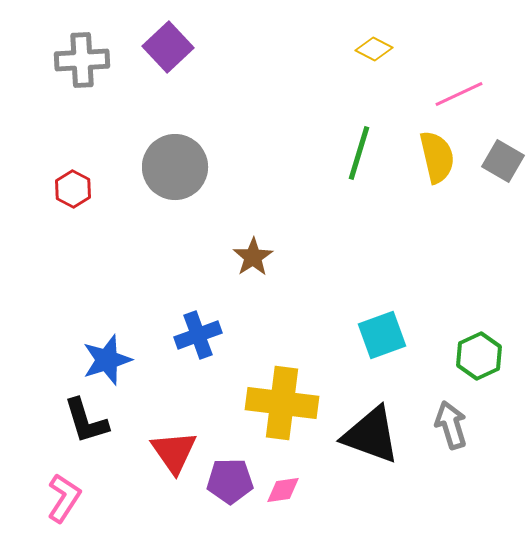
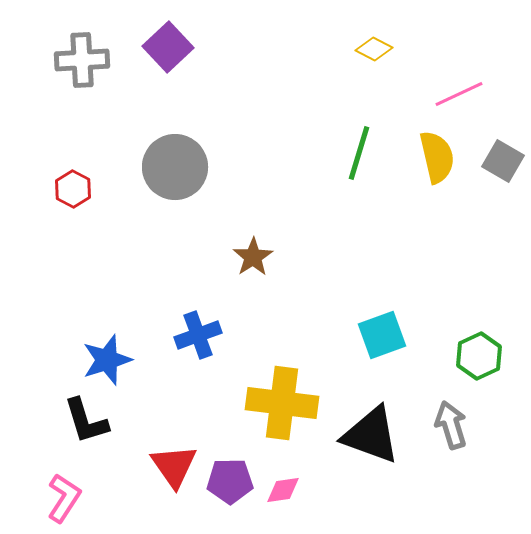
red triangle: moved 14 px down
